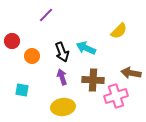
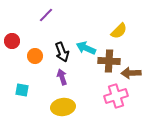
orange circle: moved 3 px right
brown arrow: rotated 12 degrees counterclockwise
brown cross: moved 16 px right, 19 px up
